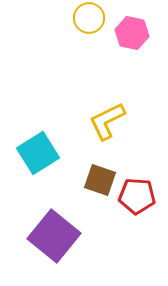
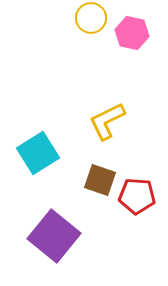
yellow circle: moved 2 px right
